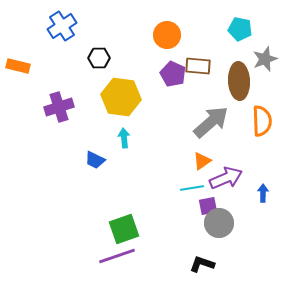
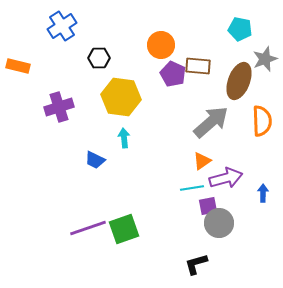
orange circle: moved 6 px left, 10 px down
brown ellipse: rotated 24 degrees clockwise
purple arrow: rotated 8 degrees clockwise
purple line: moved 29 px left, 28 px up
black L-shape: moved 6 px left; rotated 35 degrees counterclockwise
